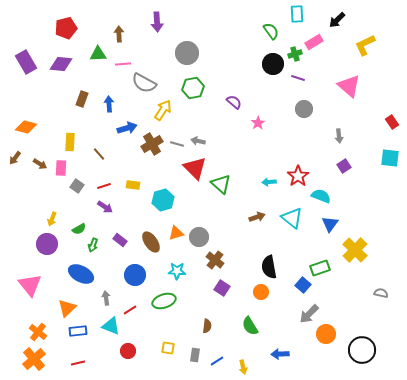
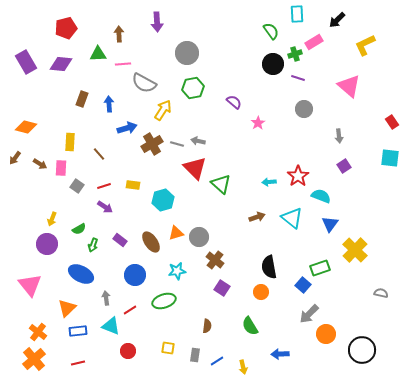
cyan star at (177, 271): rotated 12 degrees counterclockwise
